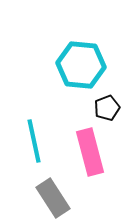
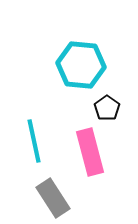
black pentagon: rotated 15 degrees counterclockwise
